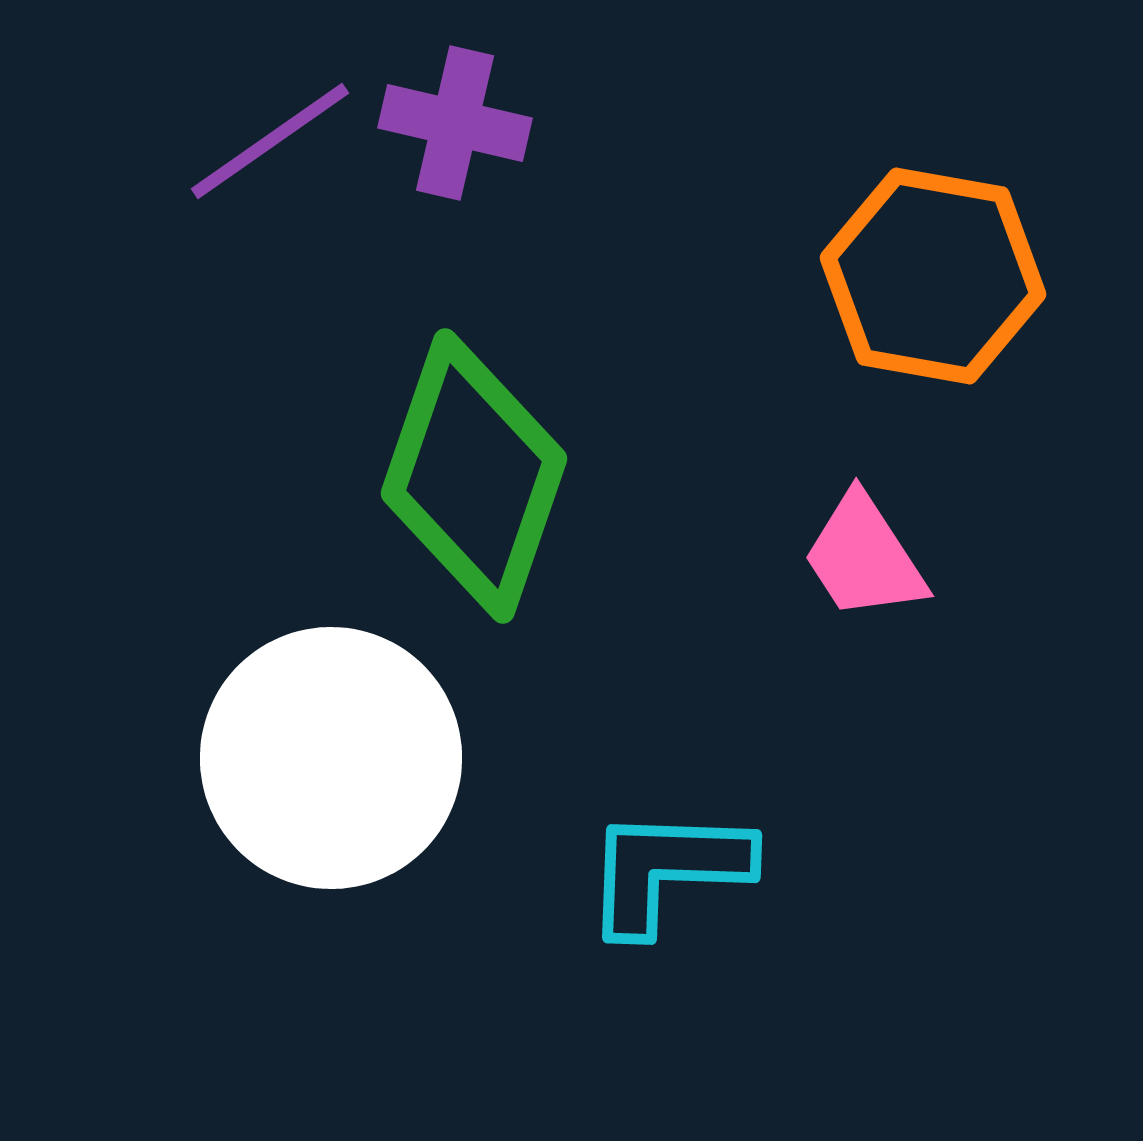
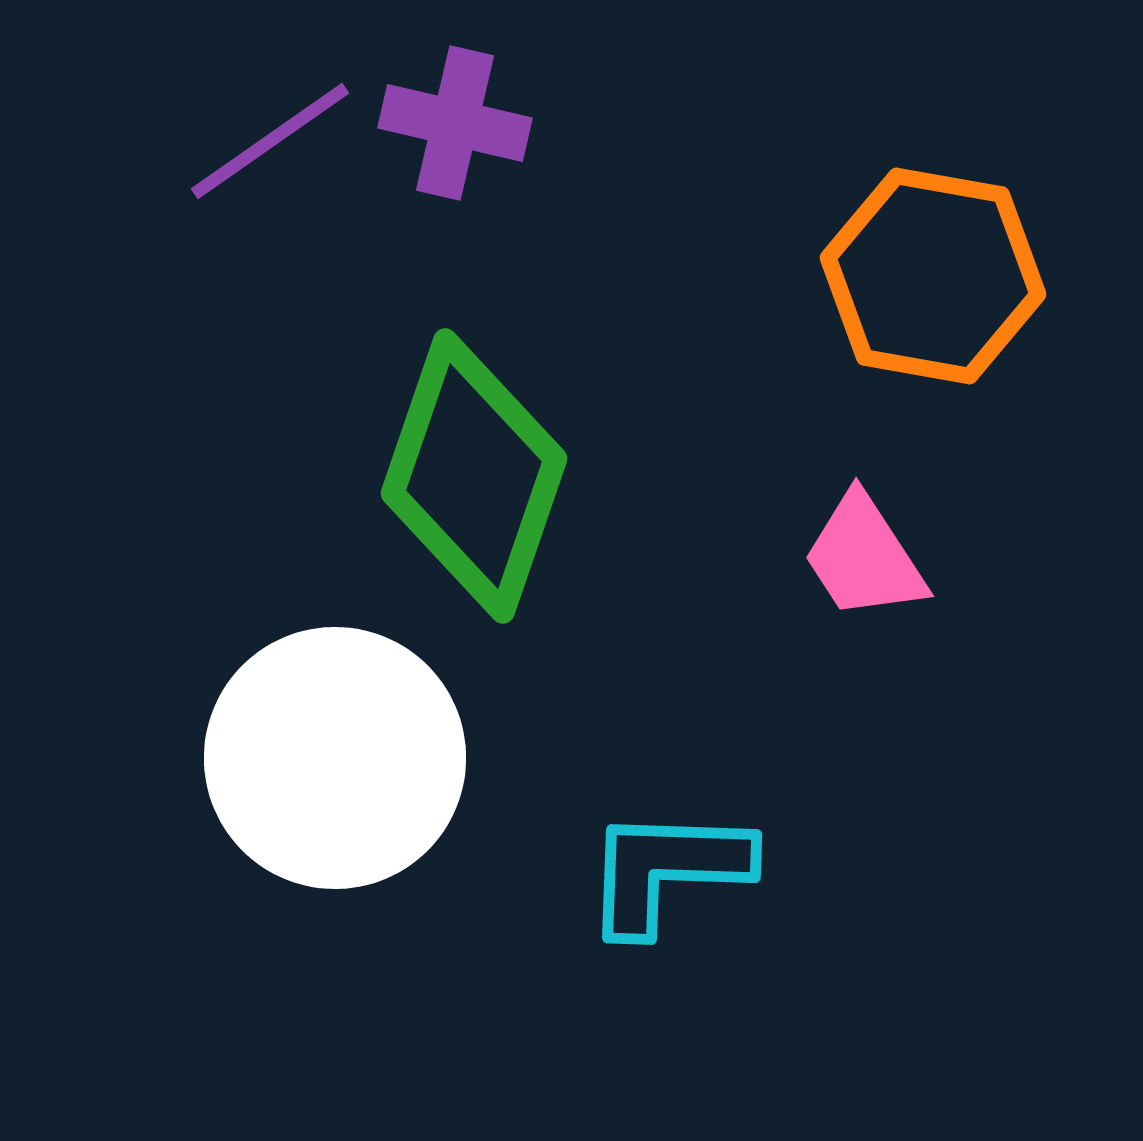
white circle: moved 4 px right
